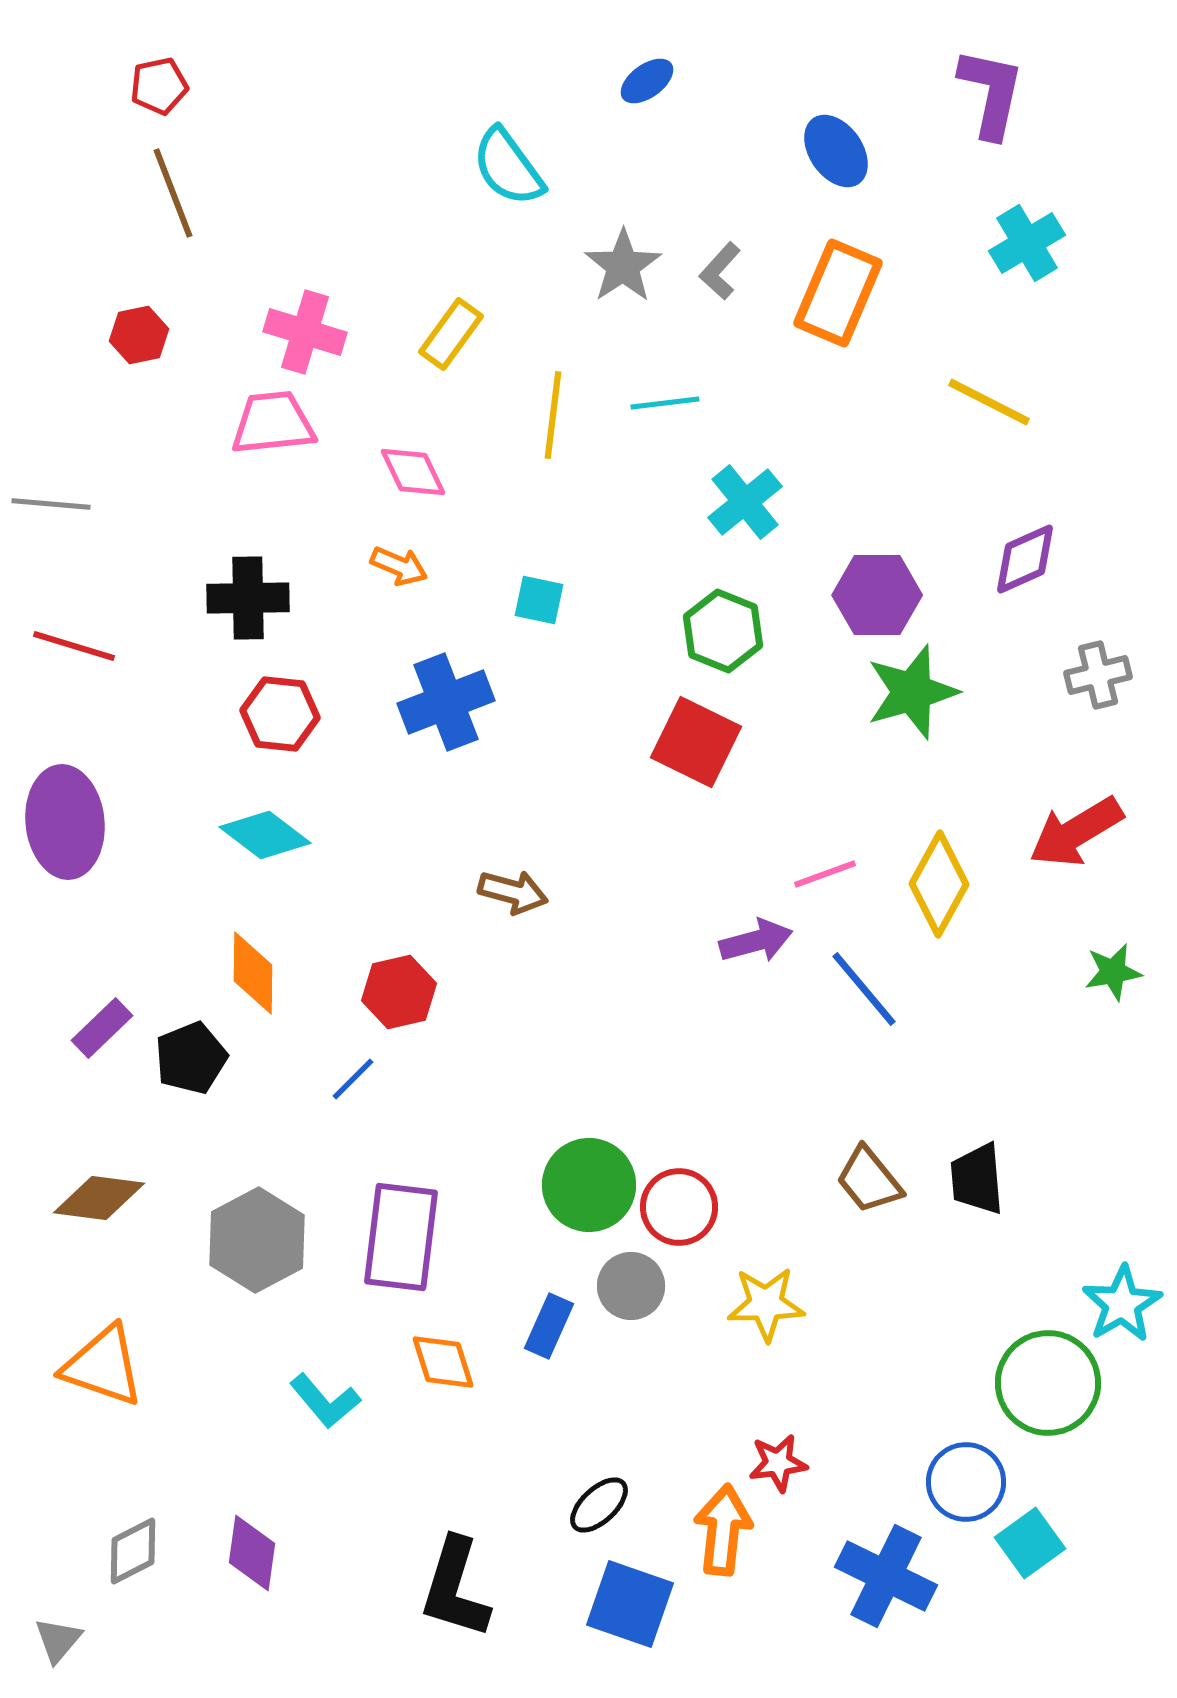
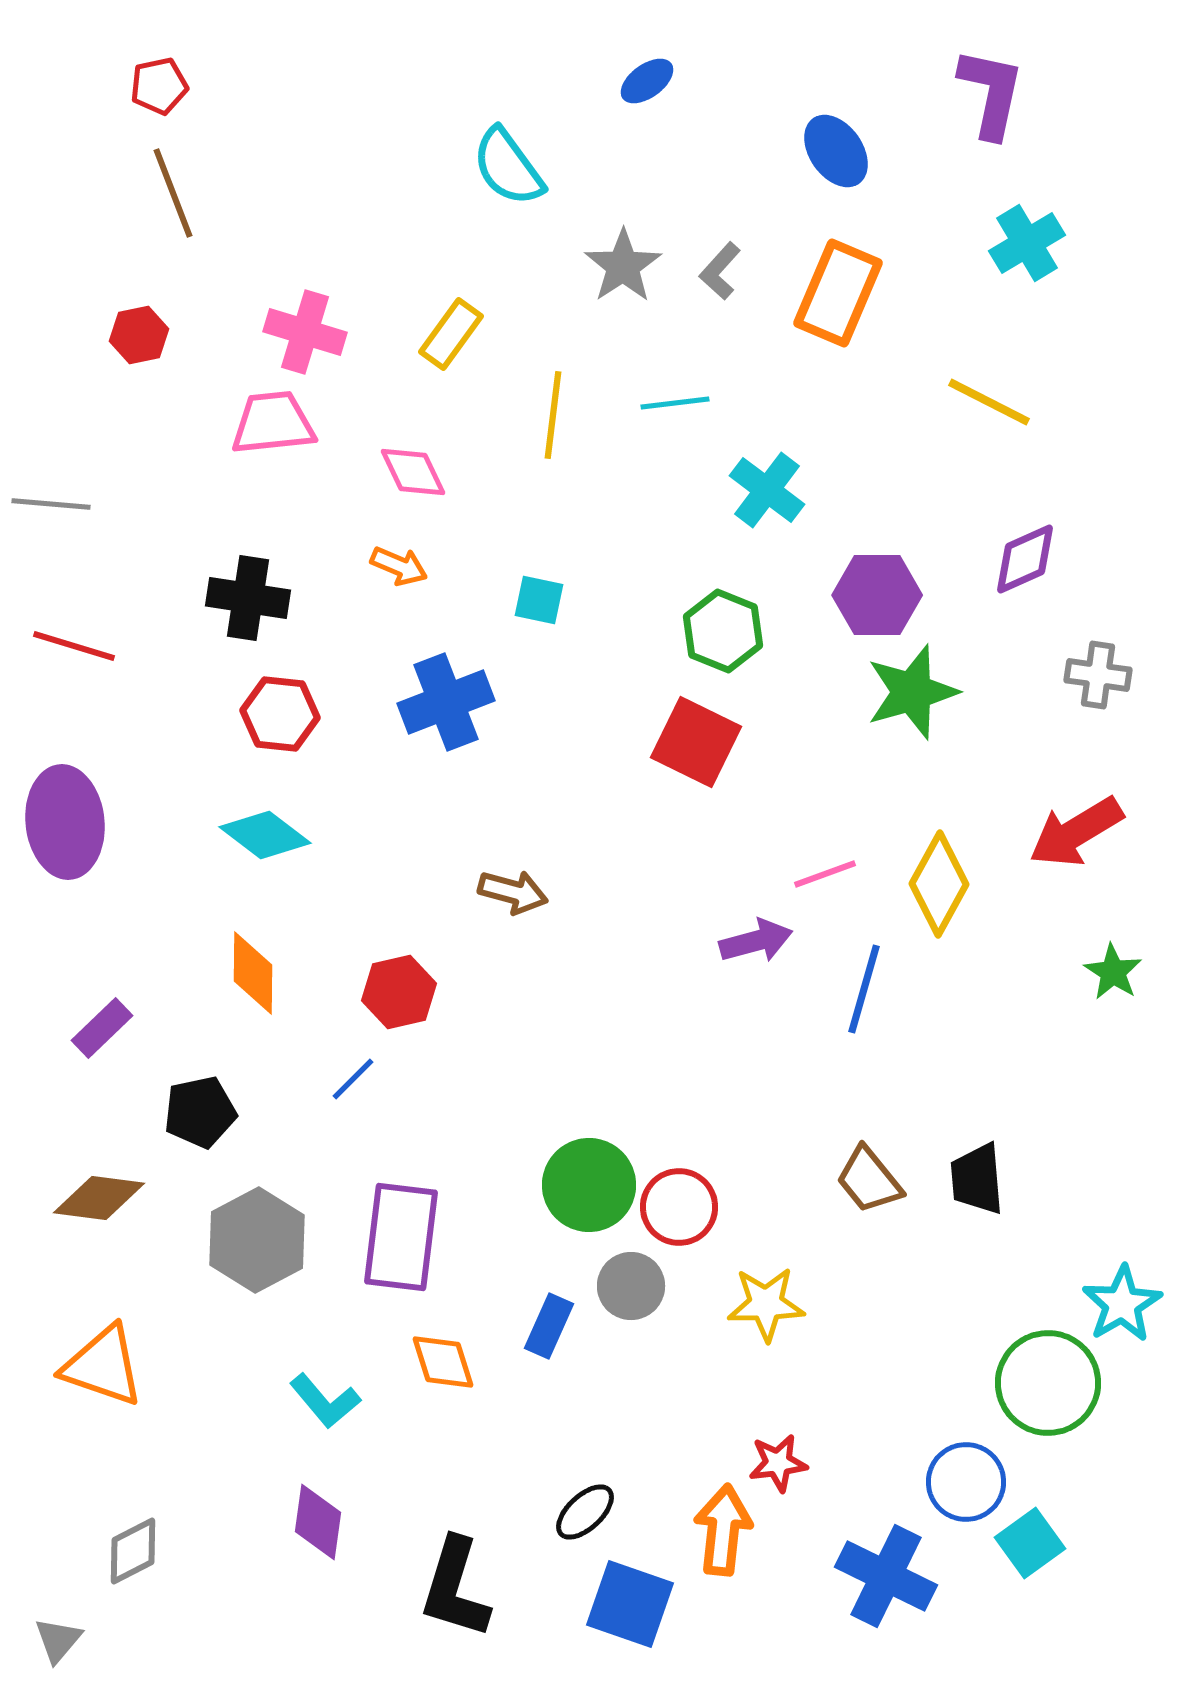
cyan line at (665, 403): moved 10 px right
cyan cross at (745, 502): moved 22 px right, 12 px up; rotated 14 degrees counterclockwise
black cross at (248, 598): rotated 10 degrees clockwise
gray cross at (1098, 675): rotated 22 degrees clockwise
green star at (1113, 972): rotated 30 degrees counterclockwise
blue line at (864, 989): rotated 56 degrees clockwise
black pentagon at (191, 1058): moved 9 px right, 54 px down; rotated 10 degrees clockwise
black ellipse at (599, 1505): moved 14 px left, 7 px down
purple diamond at (252, 1553): moved 66 px right, 31 px up
